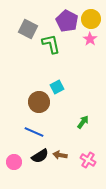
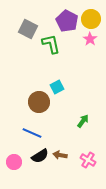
green arrow: moved 1 px up
blue line: moved 2 px left, 1 px down
